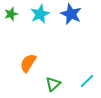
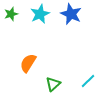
cyan line: moved 1 px right
